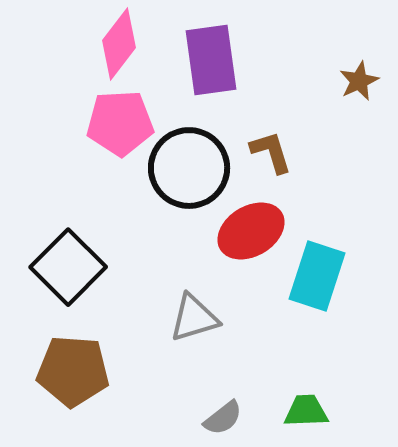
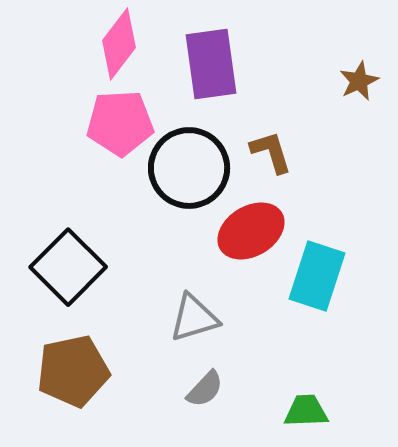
purple rectangle: moved 4 px down
brown pentagon: rotated 16 degrees counterclockwise
gray semicircle: moved 18 px left, 29 px up; rotated 9 degrees counterclockwise
